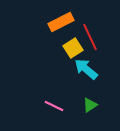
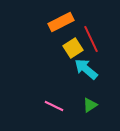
red line: moved 1 px right, 2 px down
